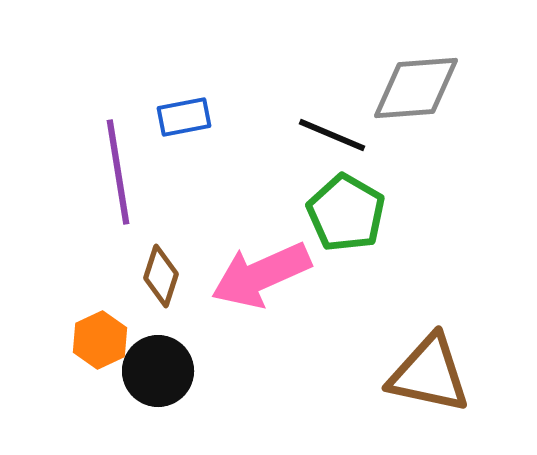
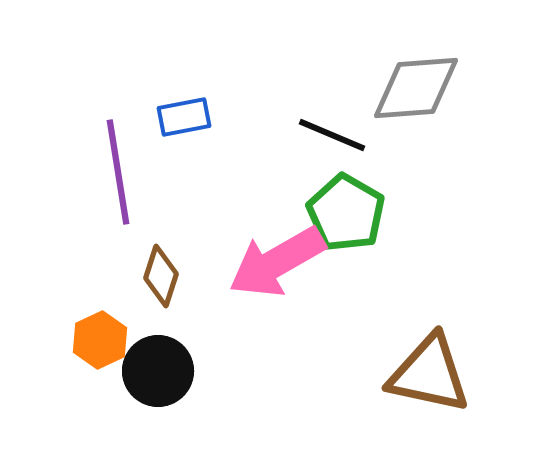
pink arrow: moved 16 px right, 13 px up; rotated 6 degrees counterclockwise
